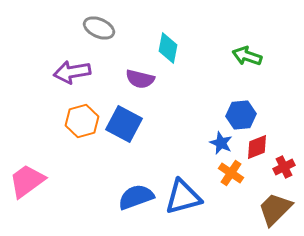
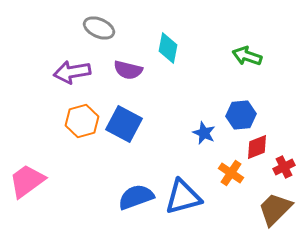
purple semicircle: moved 12 px left, 9 px up
blue star: moved 17 px left, 10 px up
